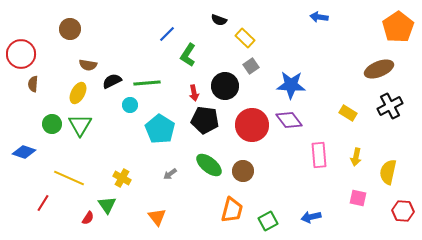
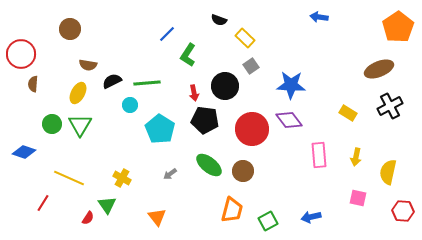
red circle at (252, 125): moved 4 px down
